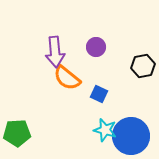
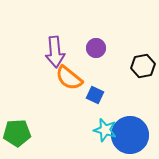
purple circle: moved 1 px down
orange semicircle: moved 2 px right
blue square: moved 4 px left, 1 px down
blue circle: moved 1 px left, 1 px up
